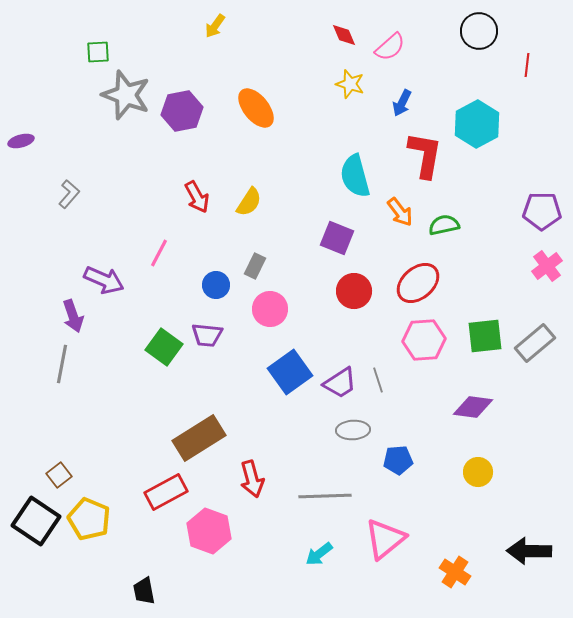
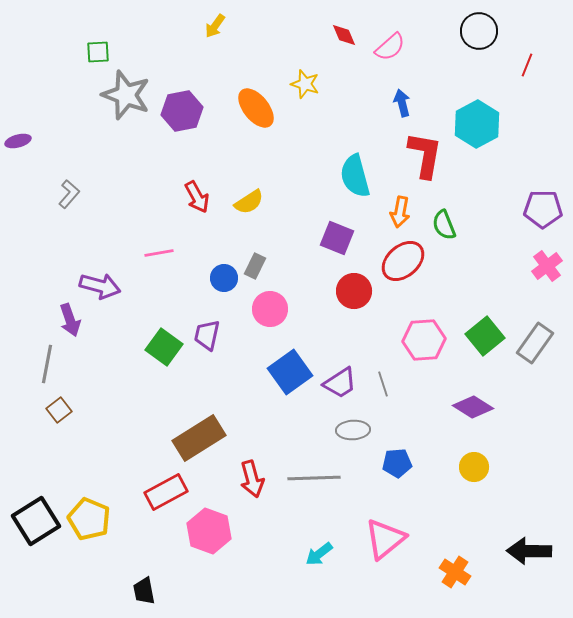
red line at (527, 65): rotated 15 degrees clockwise
yellow star at (350, 84): moved 45 px left
blue arrow at (402, 103): rotated 140 degrees clockwise
purple ellipse at (21, 141): moved 3 px left
yellow semicircle at (249, 202): rotated 24 degrees clockwise
purple pentagon at (542, 211): moved 1 px right, 2 px up
orange arrow at (400, 212): rotated 48 degrees clockwise
green semicircle at (444, 225): rotated 100 degrees counterclockwise
pink line at (159, 253): rotated 52 degrees clockwise
purple arrow at (104, 280): moved 4 px left, 6 px down; rotated 9 degrees counterclockwise
red ellipse at (418, 283): moved 15 px left, 22 px up
blue circle at (216, 285): moved 8 px right, 7 px up
purple arrow at (73, 316): moved 3 px left, 4 px down
purple trapezoid at (207, 335): rotated 96 degrees clockwise
green square at (485, 336): rotated 33 degrees counterclockwise
gray rectangle at (535, 343): rotated 15 degrees counterclockwise
gray line at (62, 364): moved 15 px left
gray line at (378, 380): moved 5 px right, 4 px down
purple diamond at (473, 407): rotated 24 degrees clockwise
blue pentagon at (398, 460): moved 1 px left, 3 px down
yellow circle at (478, 472): moved 4 px left, 5 px up
brown square at (59, 475): moved 65 px up
gray line at (325, 496): moved 11 px left, 18 px up
black square at (36, 521): rotated 24 degrees clockwise
